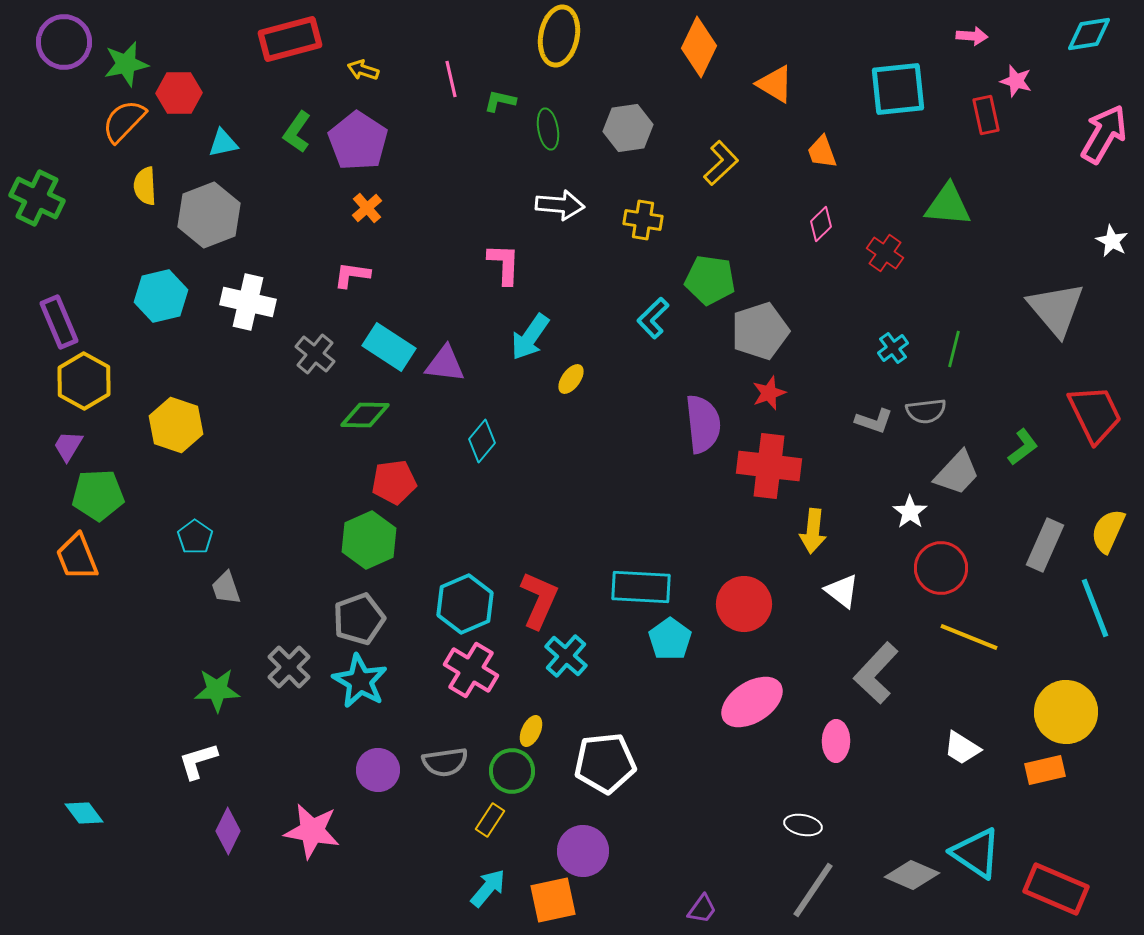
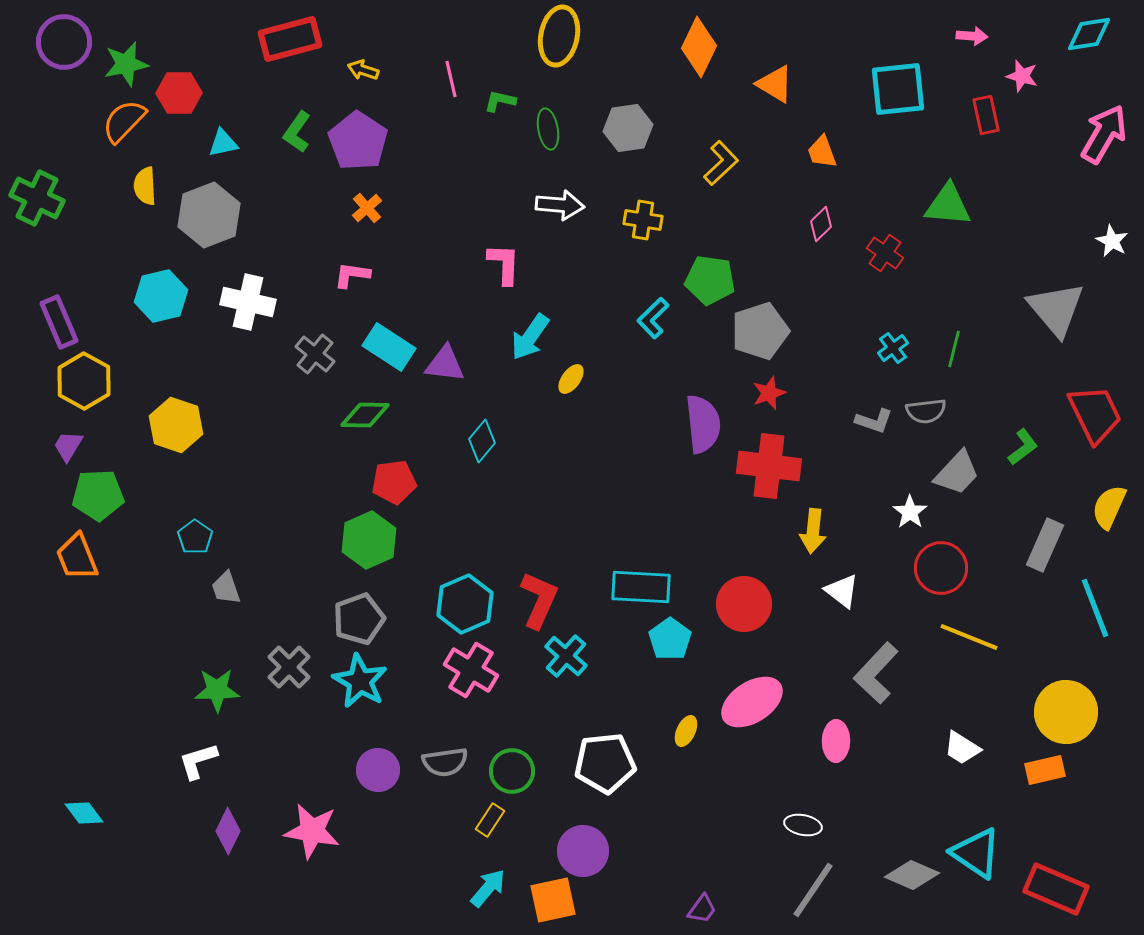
pink star at (1016, 81): moved 6 px right, 5 px up
yellow semicircle at (1108, 531): moved 1 px right, 24 px up
yellow ellipse at (531, 731): moved 155 px right
